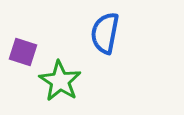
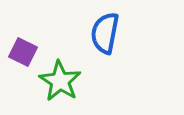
purple square: rotated 8 degrees clockwise
